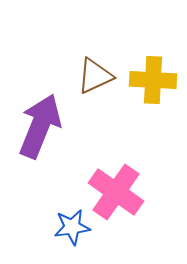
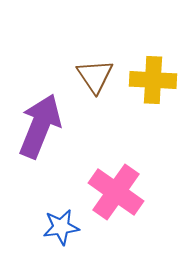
brown triangle: rotated 39 degrees counterclockwise
blue star: moved 11 px left
